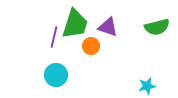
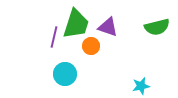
green trapezoid: moved 1 px right
cyan circle: moved 9 px right, 1 px up
cyan star: moved 6 px left
